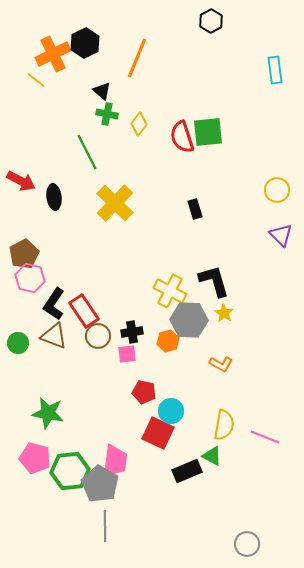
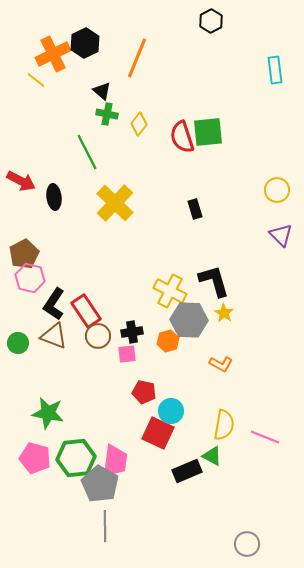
red rectangle at (84, 311): moved 2 px right
green hexagon at (70, 471): moved 6 px right, 13 px up
